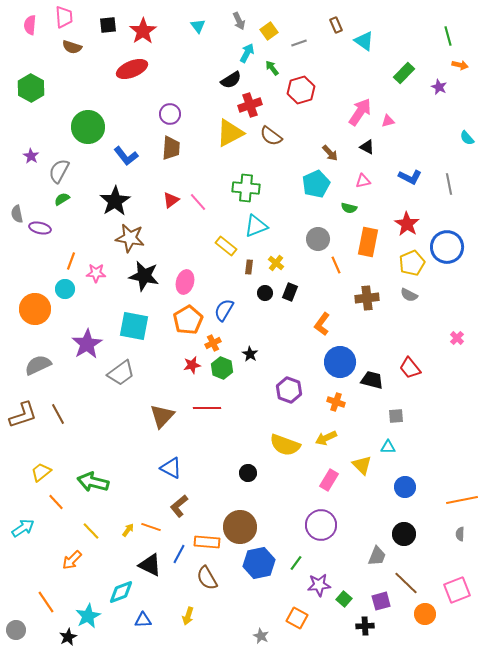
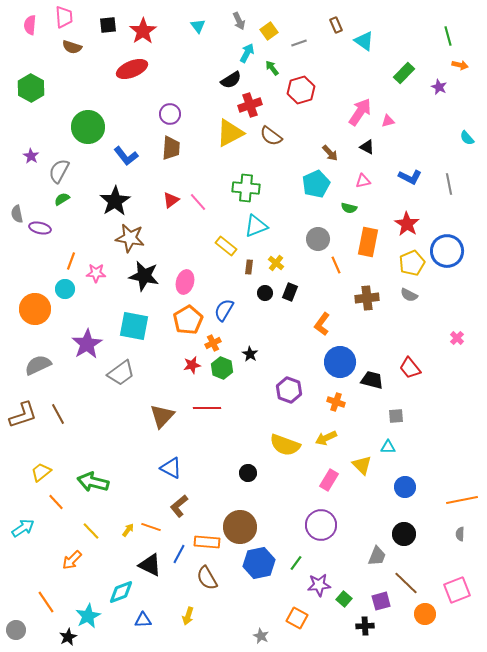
blue circle at (447, 247): moved 4 px down
